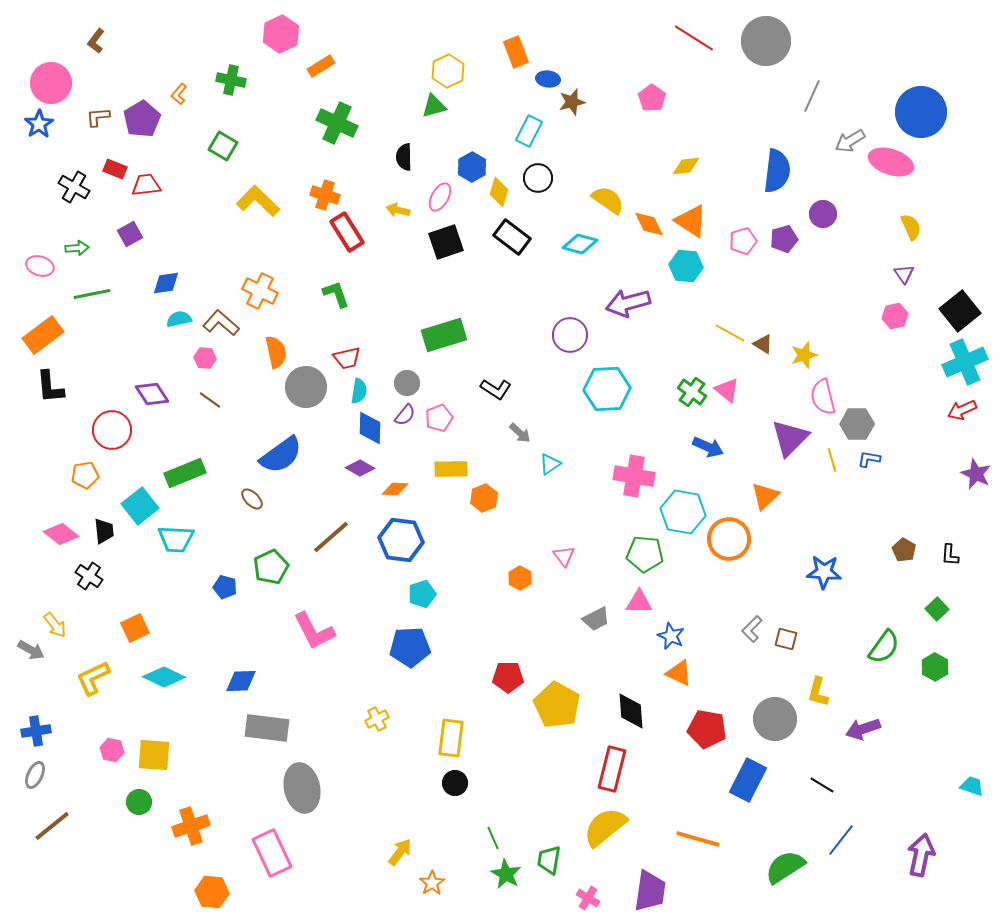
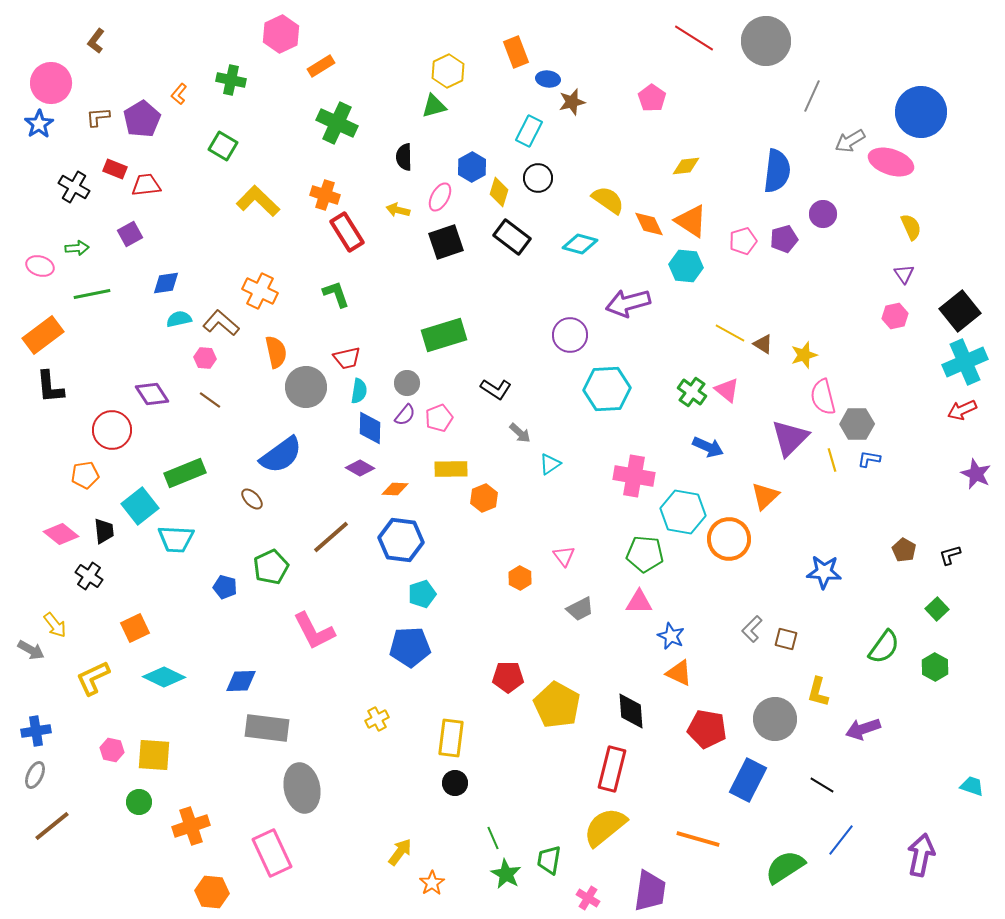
black L-shape at (950, 555): rotated 70 degrees clockwise
gray trapezoid at (596, 619): moved 16 px left, 10 px up
